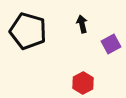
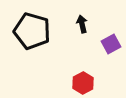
black pentagon: moved 4 px right
